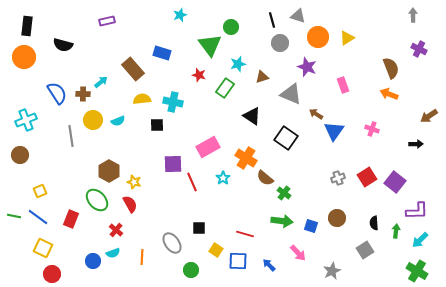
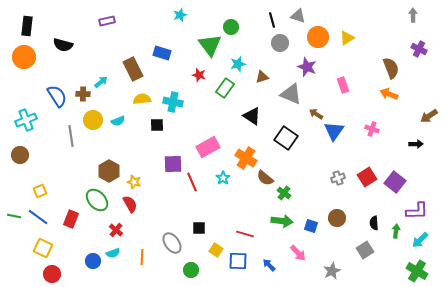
brown rectangle at (133, 69): rotated 15 degrees clockwise
blue semicircle at (57, 93): moved 3 px down
